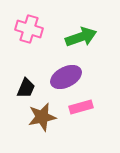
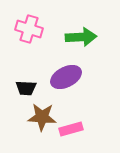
green arrow: rotated 16 degrees clockwise
black trapezoid: rotated 70 degrees clockwise
pink rectangle: moved 10 px left, 22 px down
brown star: rotated 16 degrees clockwise
